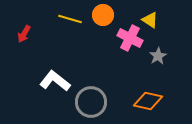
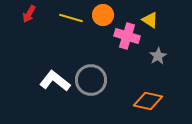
yellow line: moved 1 px right, 1 px up
red arrow: moved 5 px right, 20 px up
pink cross: moved 3 px left, 2 px up; rotated 10 degrees counterclockwise
gray circle: moved 22 px up
